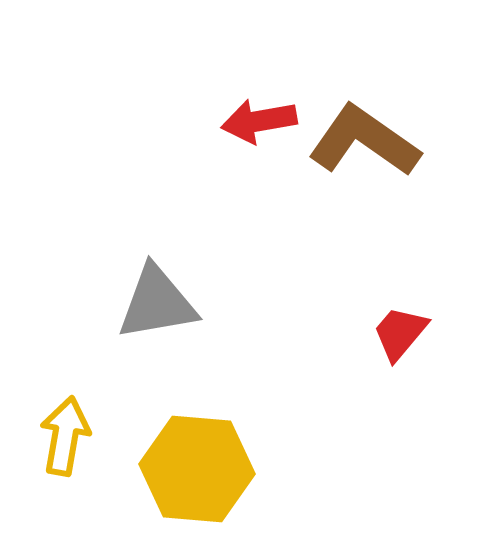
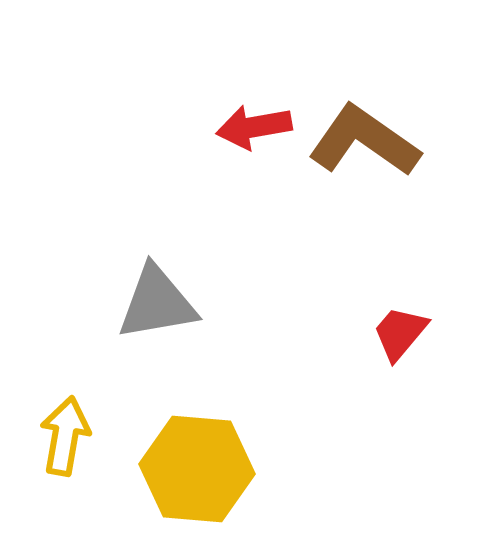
red arrow: moved 5 px left, 6 px down
